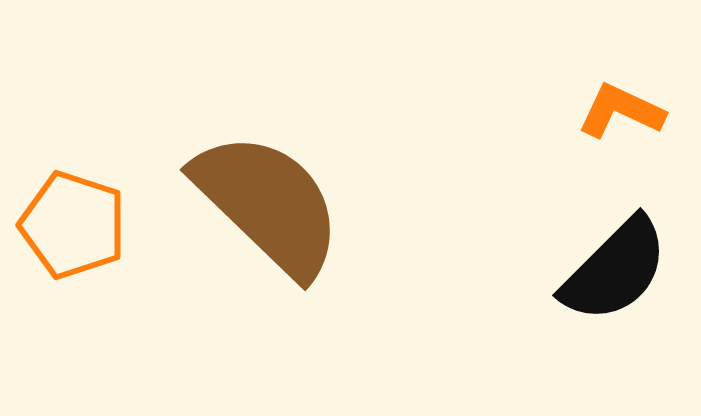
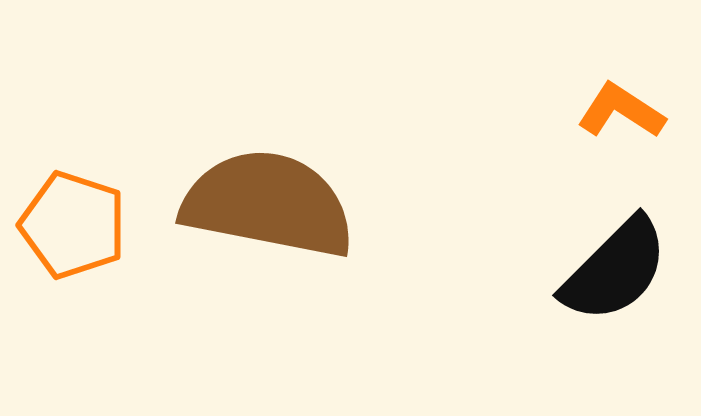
orange L-shape: rotated 8 degrees clockwise
brown semicircle: rotated 33 degrees counterclockwise
